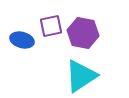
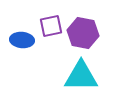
blue ellipse: rotated 10 degrees counterclockwise
cyan triangle: rotated 33 degrees clockwise
